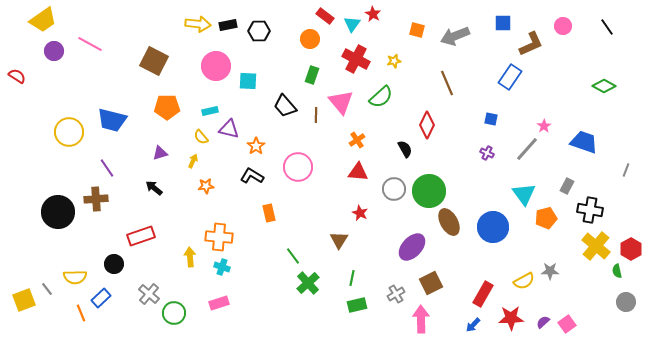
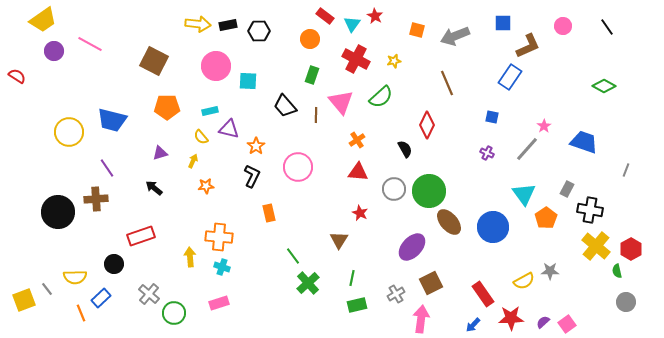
red star at (373, 14): moved 2 px right, 2 px down
brown L-shape at (531, 44): moved 3 px left, 2 px down
blue square at (491, 119): moved 1 px right, 2 px up
black L-shape at (252, 176): rotated 85 degrees clockwise
gray rectangle at (567, 186): moved 3 px down
orange pentagon at (546, 218): rotated 20 degrees counterclockwise
brown ellipse at (449, 222): rotated 12 degrees counterclockwise
red rectangle at (483, 294): rotated 65 degrees counterclockwise
pink arrow at (421, 319): rotated 8 degrees clockwise
